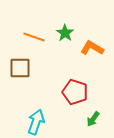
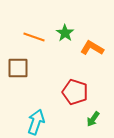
brown square: moved 2 px left
